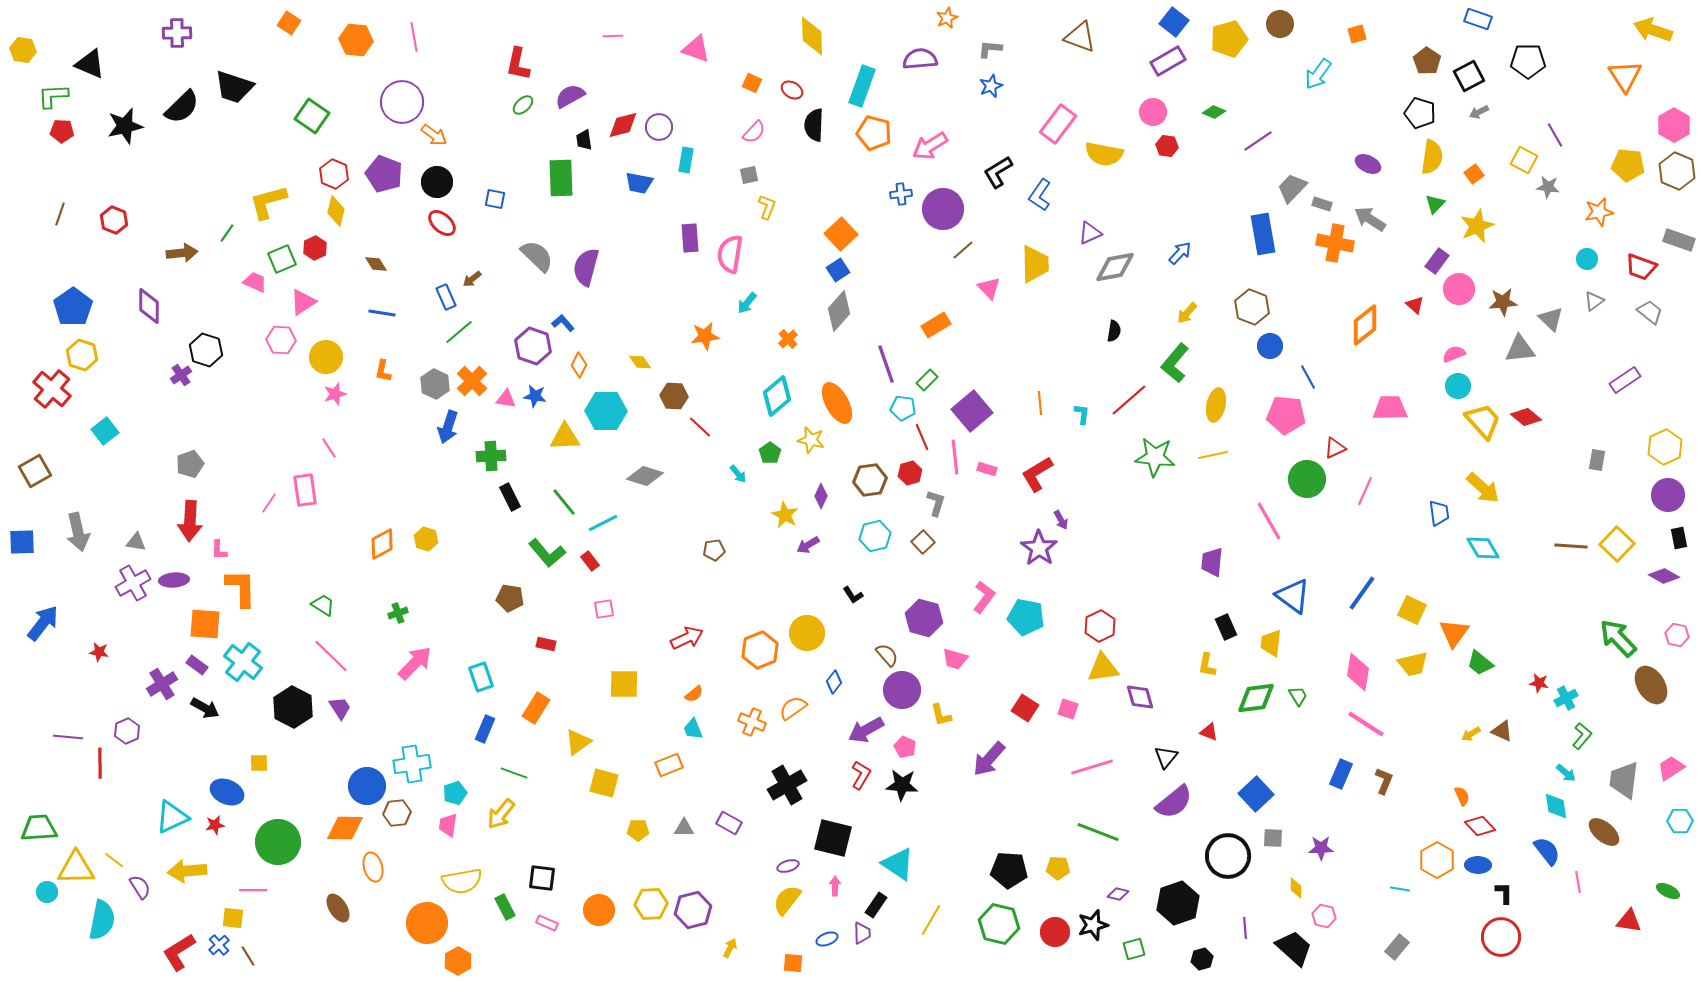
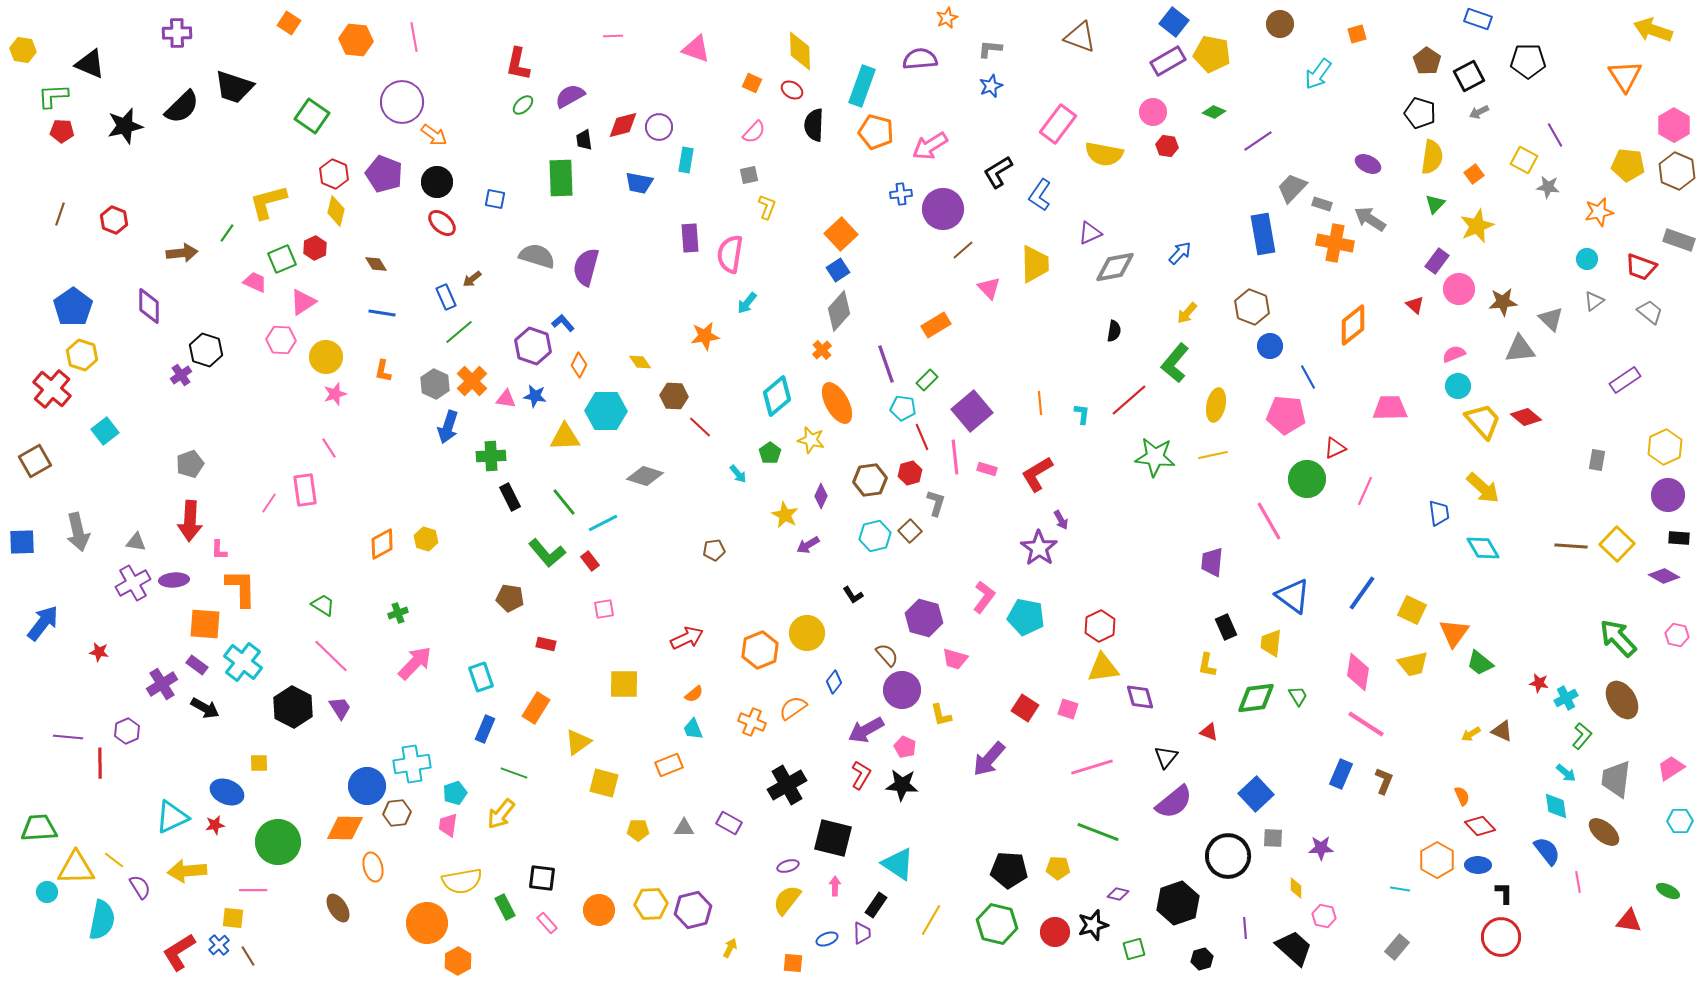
yellow diamond at (812, 36): moved 12 px left, 15 px down
yellow pentagon at (1229, 39): moved 17 px left, 15 px down; rotated 27 degrees clockwise
orange pentagon at (874, 133): moved 2 px right, 1 px up
gray semicircle at (537, 256): rotated 27 degrees counterclockwise
orange diamond at (1365, 325): moved 12 px left
orange cross at (788, 339): moved 34 px right, 11 px down
brown square at (35, 471): moved 10 px up
black rectangle at (1679, 538): rotated 75 degrees counterclockwise
brown square at (923, 542): moved 13 px left, 11 px up
brown ellipse at (1651, 685): moved 29 px left, 15 px down
gray trapezoid at (1624, 780): moved 8 px left, 1 px up
pink rectangle at (547, 923): rotated 25 degrees clockwise
green hexagon at (999, 924): moved 2 px left
